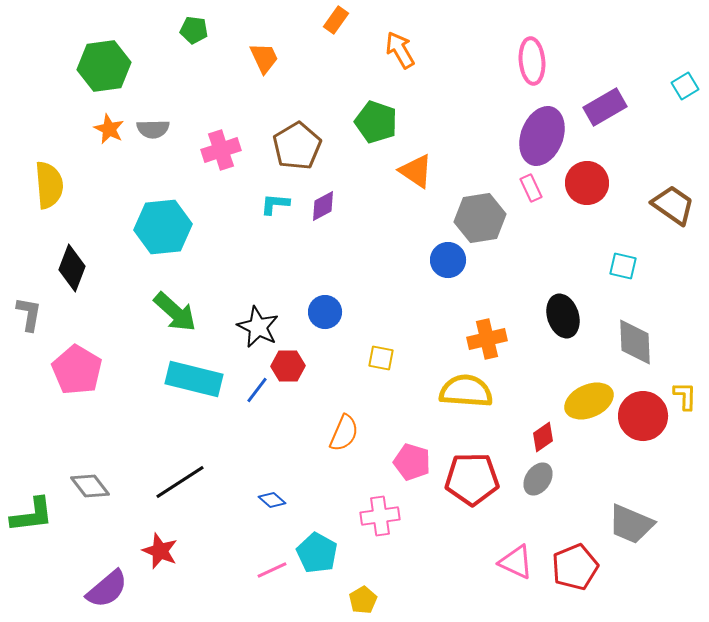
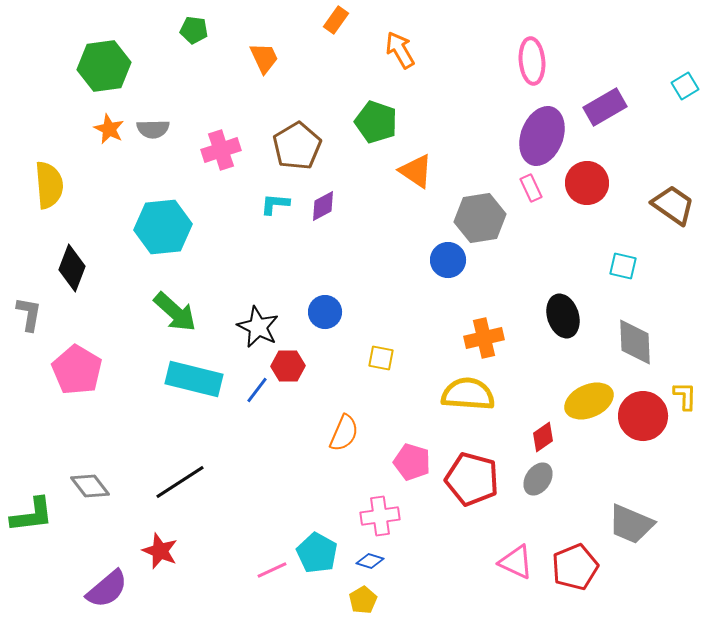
orange cross at (487, 339): moved 3 px left, 1 px up
yellow semicircle at (466, 391): moved 2 px right, 3 px down
red pentagon at (472, 479): rotated 16 degrees clockwise
blue diamond at (272, 500): moved 98 px right, 61 px down; rotated 24 degrees counterclockwise
